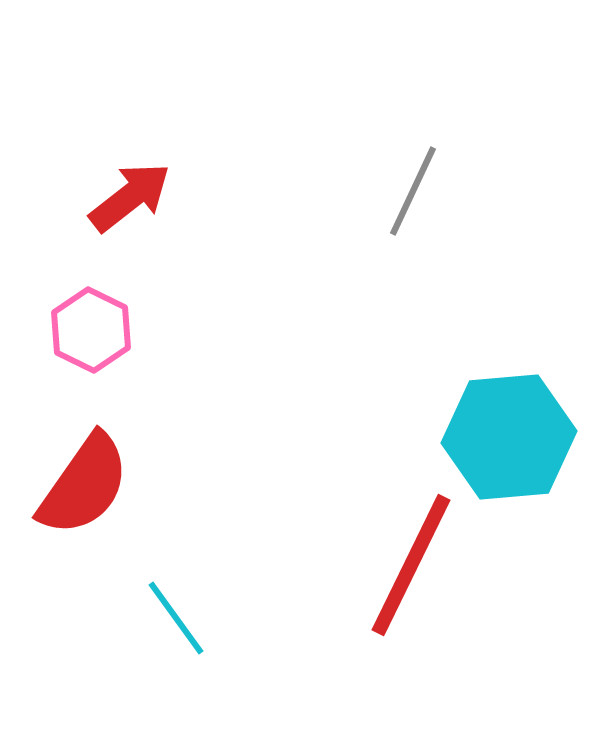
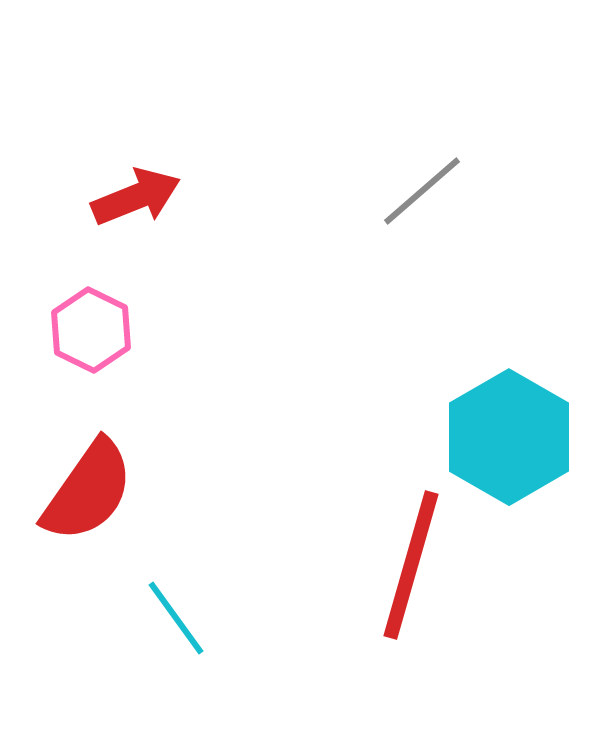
gray line: moved 9 px right; rotated 24 degrees clockwise
red arrow: moved 6 px right; rotated 16 degrees clockwise
cyan hexagon: rotated 25 degrees counterclockwise
red semicircle: moved 4 px right, 6 px down
red line: rotated 10 degrees counterclockwise
